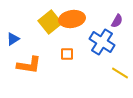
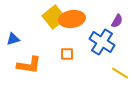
yellow square: moved 4 px right, 5 px up
blue triangle: rotated 16 degrees clockwise
